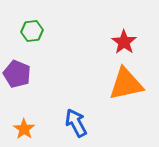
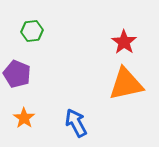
orange star: moved 11 px up
